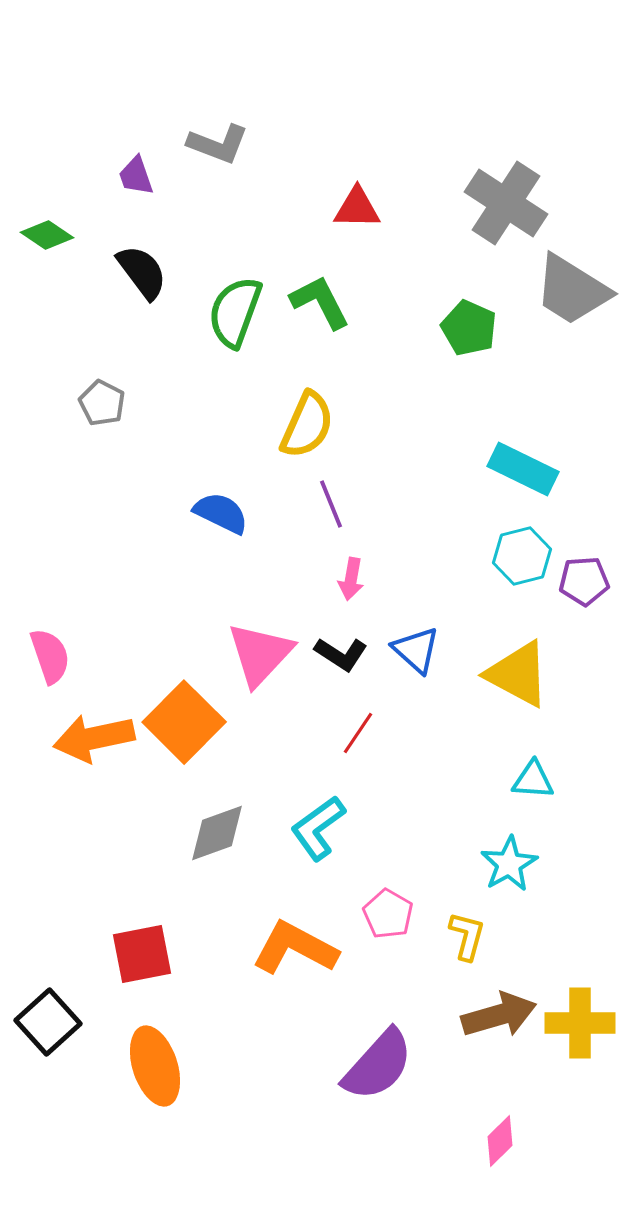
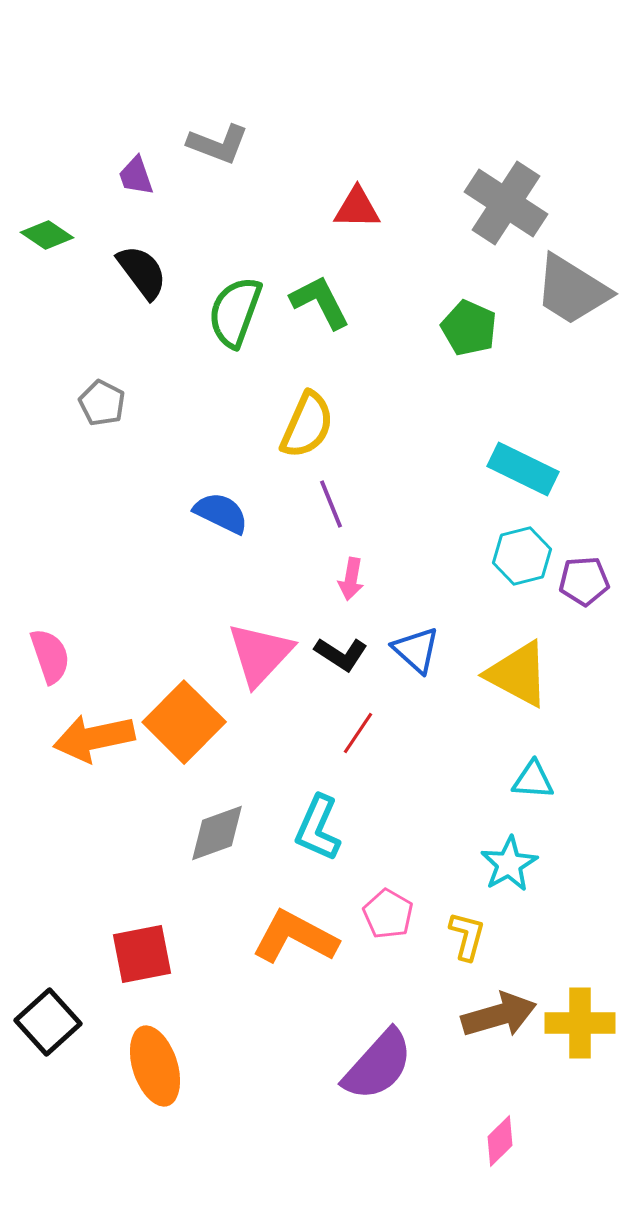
cyan L-shape: rotated 30 degrees counterclockwise
orange L-shape: moved 11 px up
